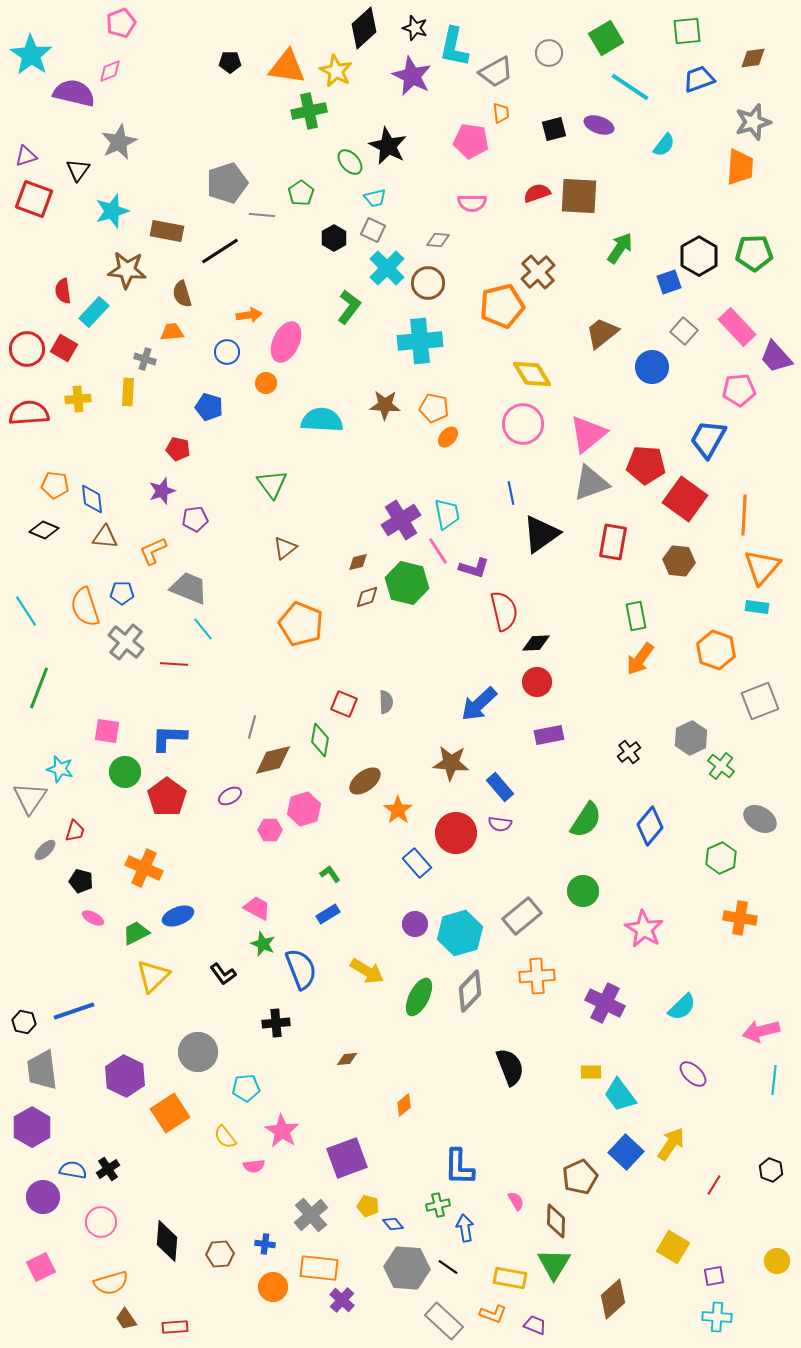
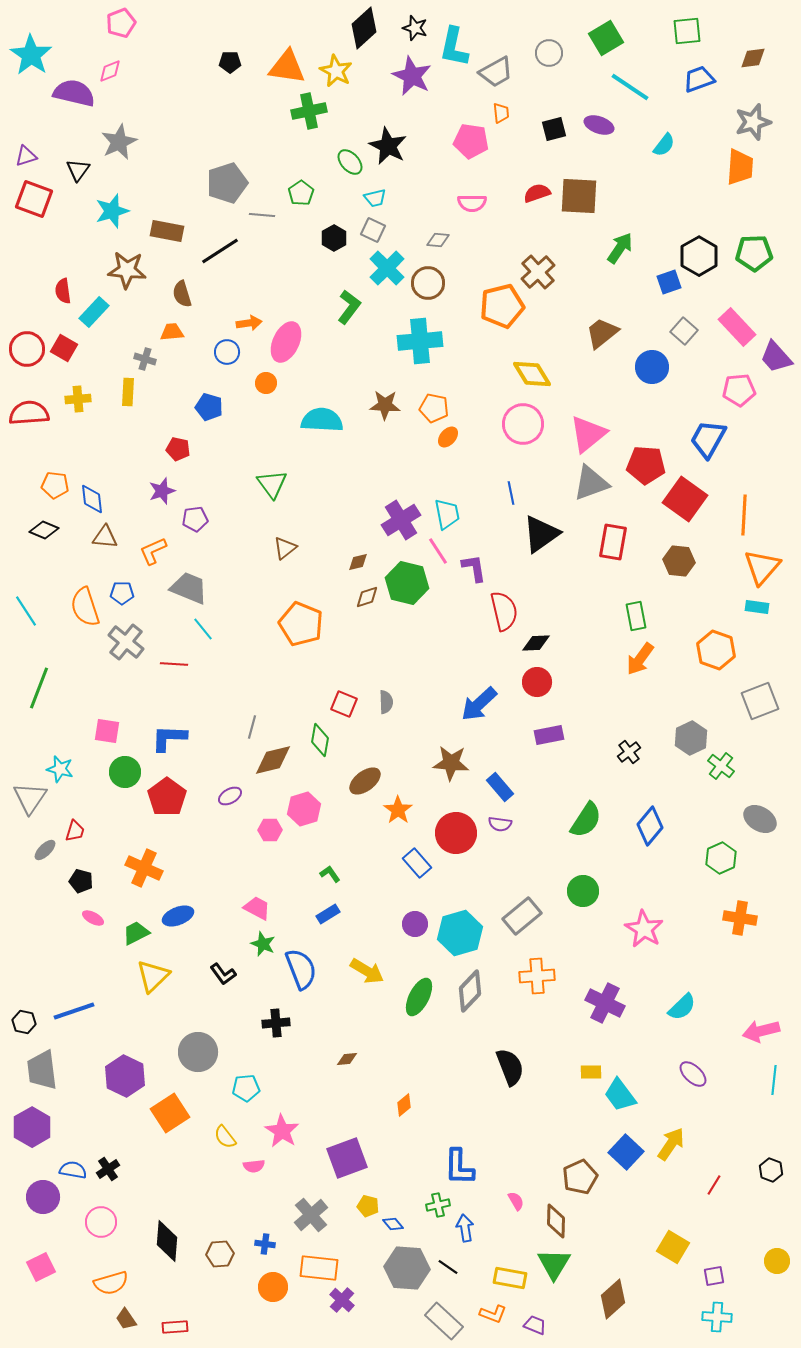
orange arrow at (249, 315): moved 8 px down
purple L-shape at (474, 568): rotated 116 degrees counterclockwise
